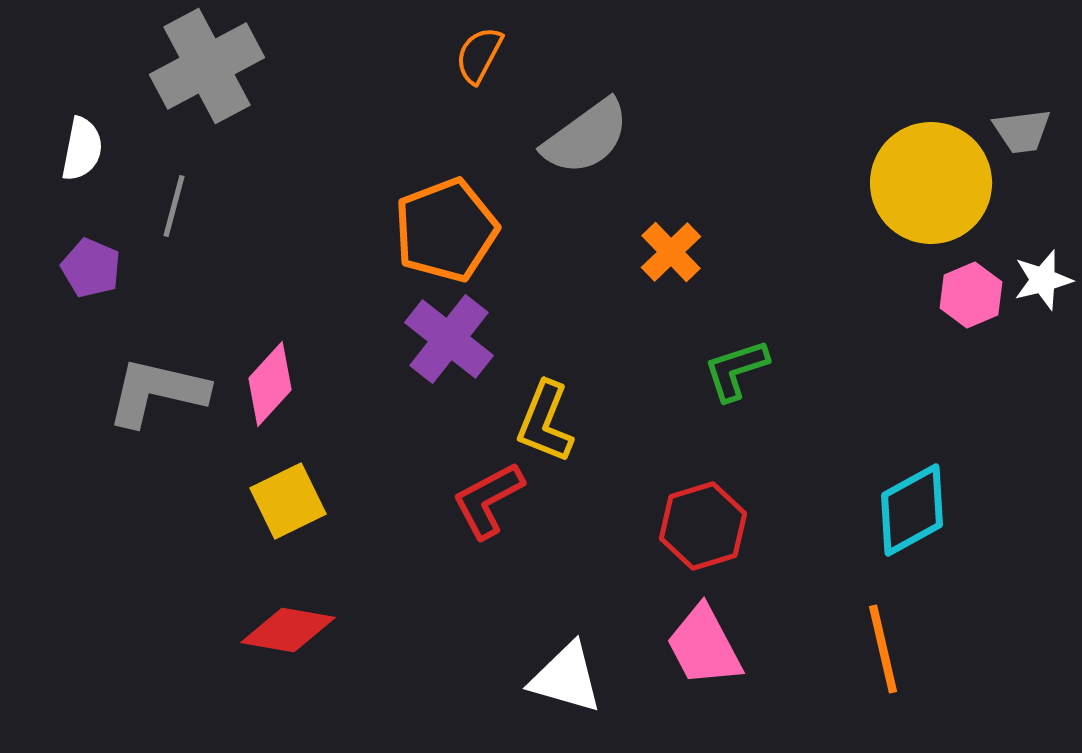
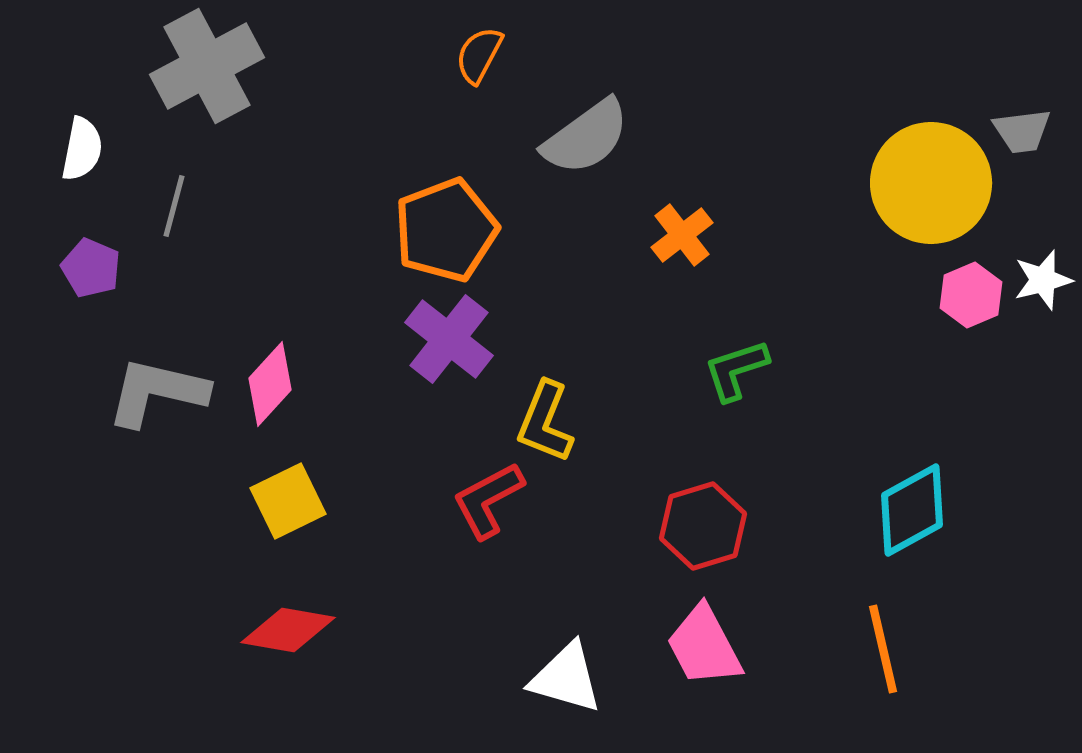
orange cross: moved 11 px right, 17 px up; rotated 6 degrees clockwise
